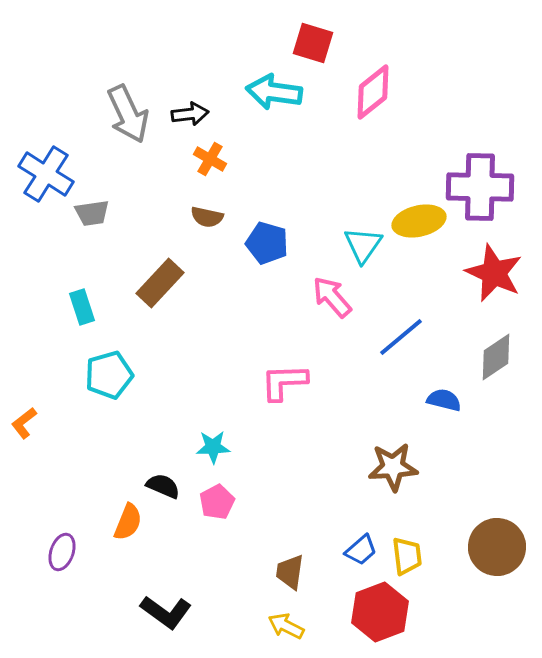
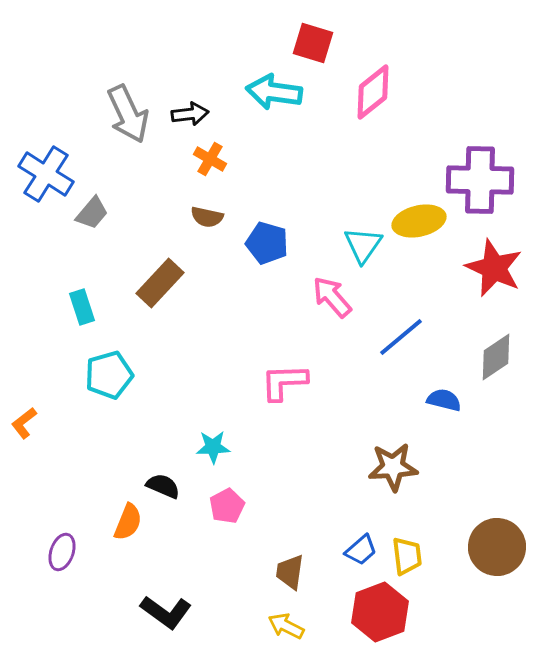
purple cross: moved 7 px up
gray trapezoid: rotated 42 degrees counterclockwise
red star: moved 5 px up
pink pentagon: moved 10 px right, 4 px down
